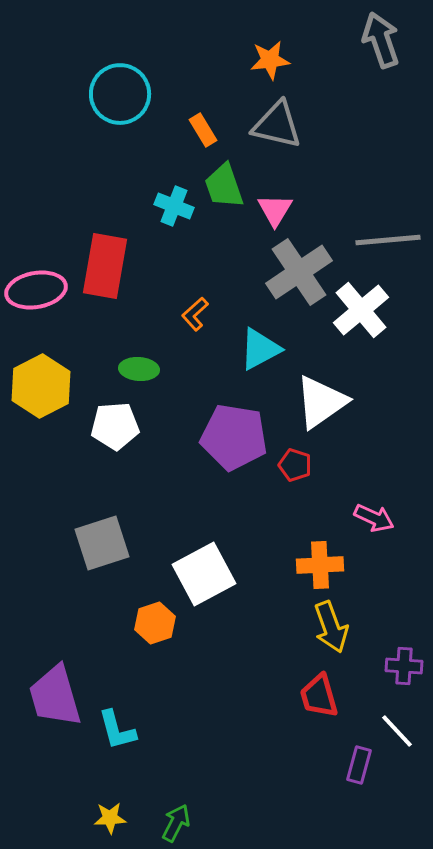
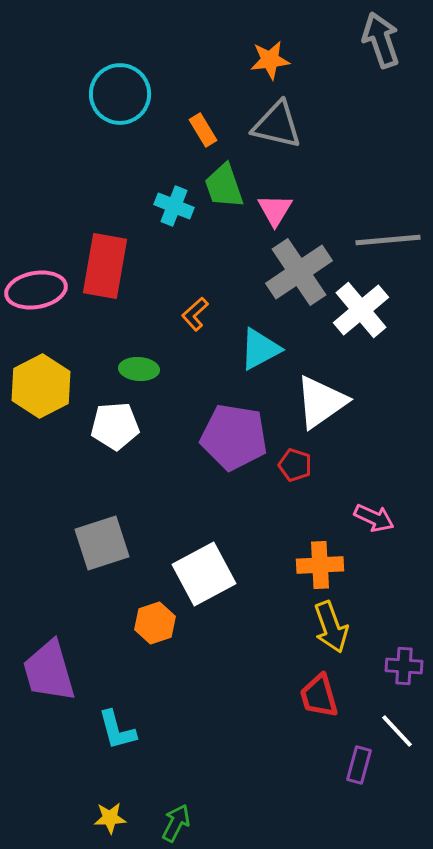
purple trapezoid: moved 6 px left, 25 px up
